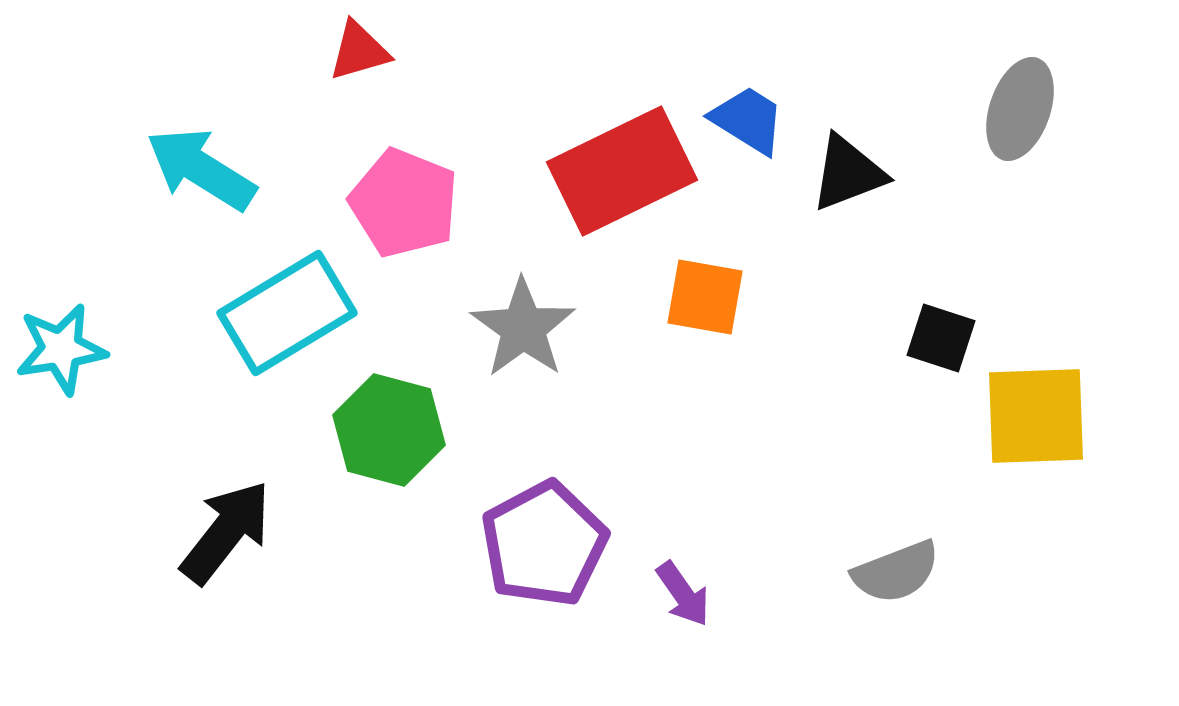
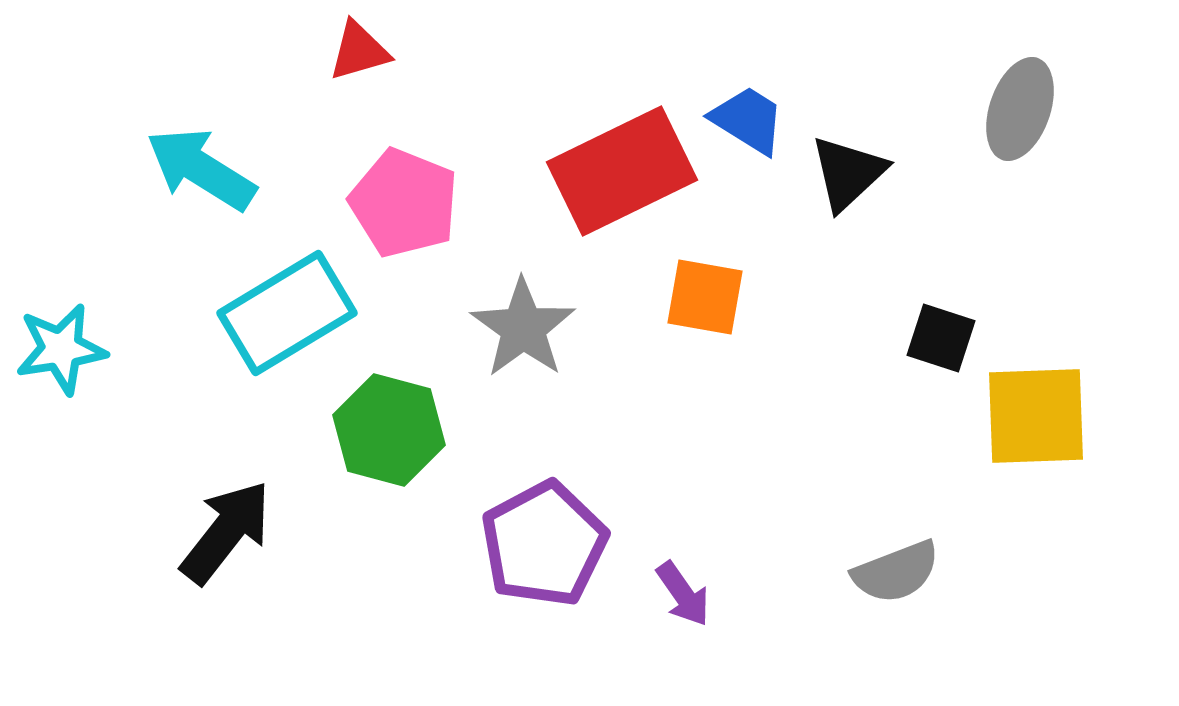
black triangle: rotated 22 degrees counterclockwise
